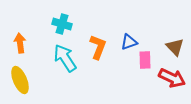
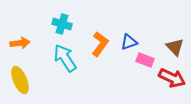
orange arrow: rotated 90 degrees clockwise
orange L-shape: moved 2 px right, 3 px up; rotated 15 degrees clockwise
pink rectangle: rotated 66 degrees counterclockwise
